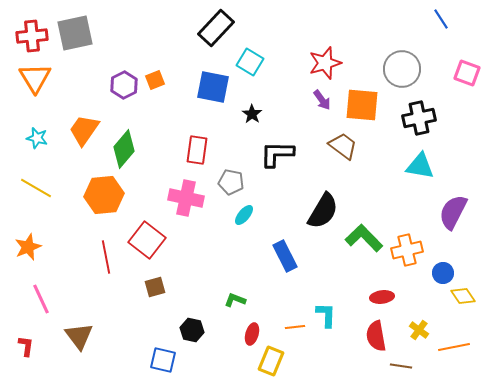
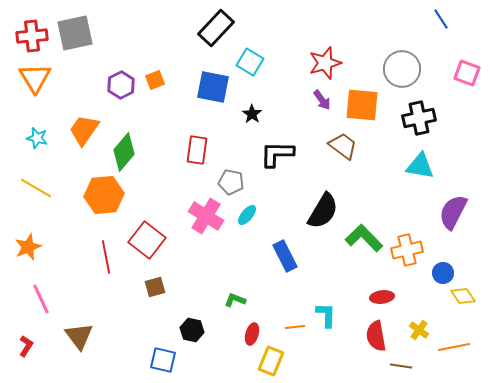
purple hexagon at (124, 85): moved 3 px left
green diamond at (124, 149): moved 3 px down
pink cross at (186, 198): moved 20 px right, 18 px down; rotated 20 degrees clockwise
cyan ellipse at (244, 215): moved 3 px right
red L-shape at (26, 346): rotated 25 degrees clockwise
